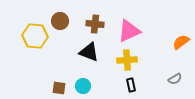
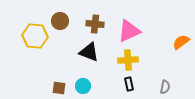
yellow cross: moved 1 px right
gray semicircle: moved 10 px left, 8 px down; rotated 48 degrees counterclockwise
black rectangle: moved 2 px left, 1 px up
